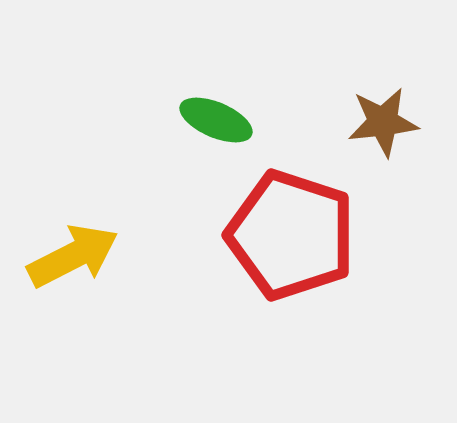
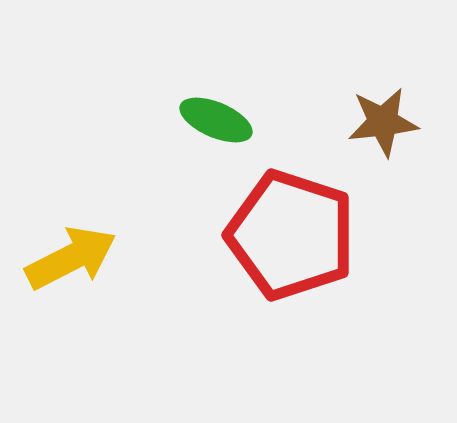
yellow arrow: moved 2 px left, 2 px down
